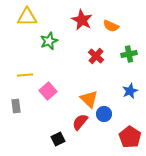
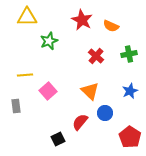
orange triangle: moved 1 px right, 8 px up
blue circle: moved 1 px right, 1 px up
